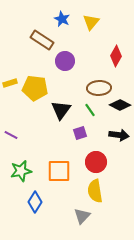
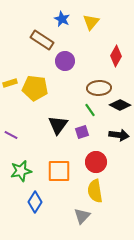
black triangle: moved 3 px left, 15 px down
purple square: moved 2 px right, 1 px up
